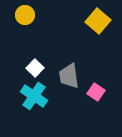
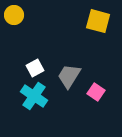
yellow circle: moved 11 px left
yellow square: rotated 25 degrees counterclockwise
white square: rotated 18 degrees clockwise
gray trapezoid: rotated 40 degrees clockwise
